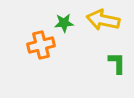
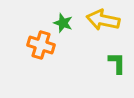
green star: moved 1 px left; rotated 24 degrees clockwise
orange cross: rotated 32 degrees clockwise
